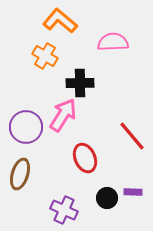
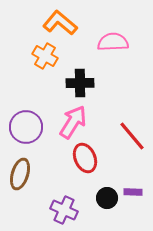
orange L-shape: moved 2 px down
pink arrow: moved 10 px right, 7 px down
